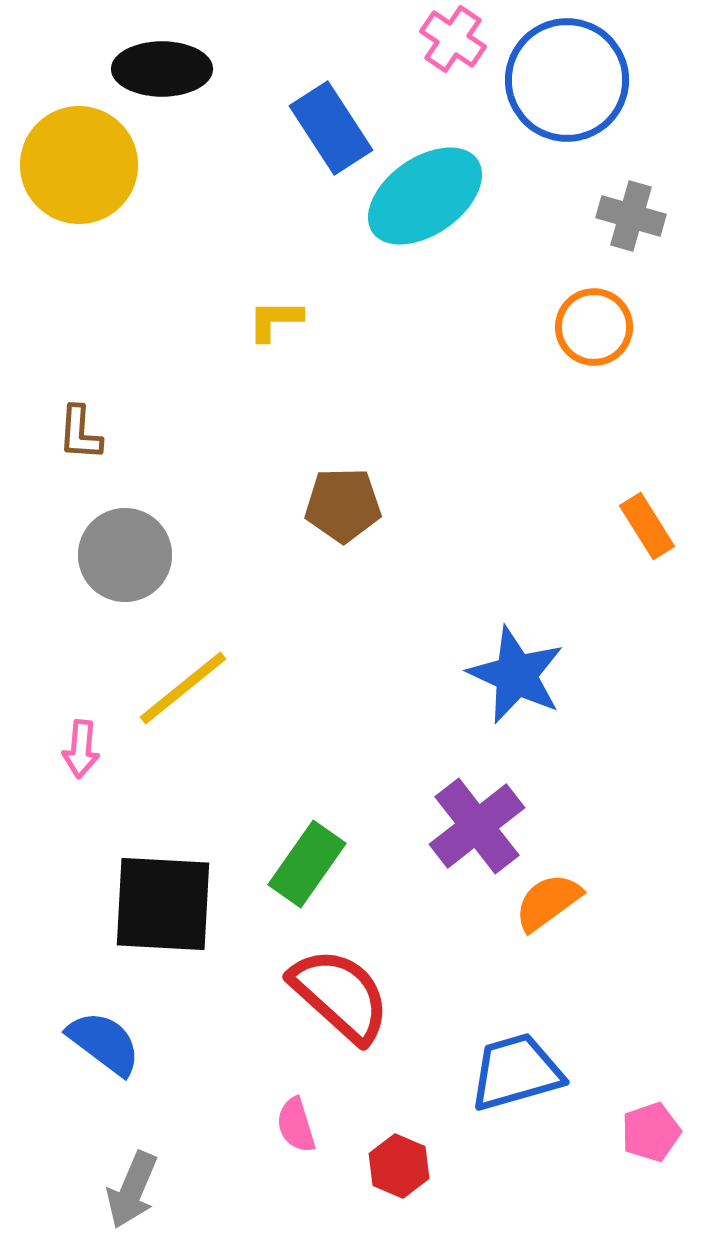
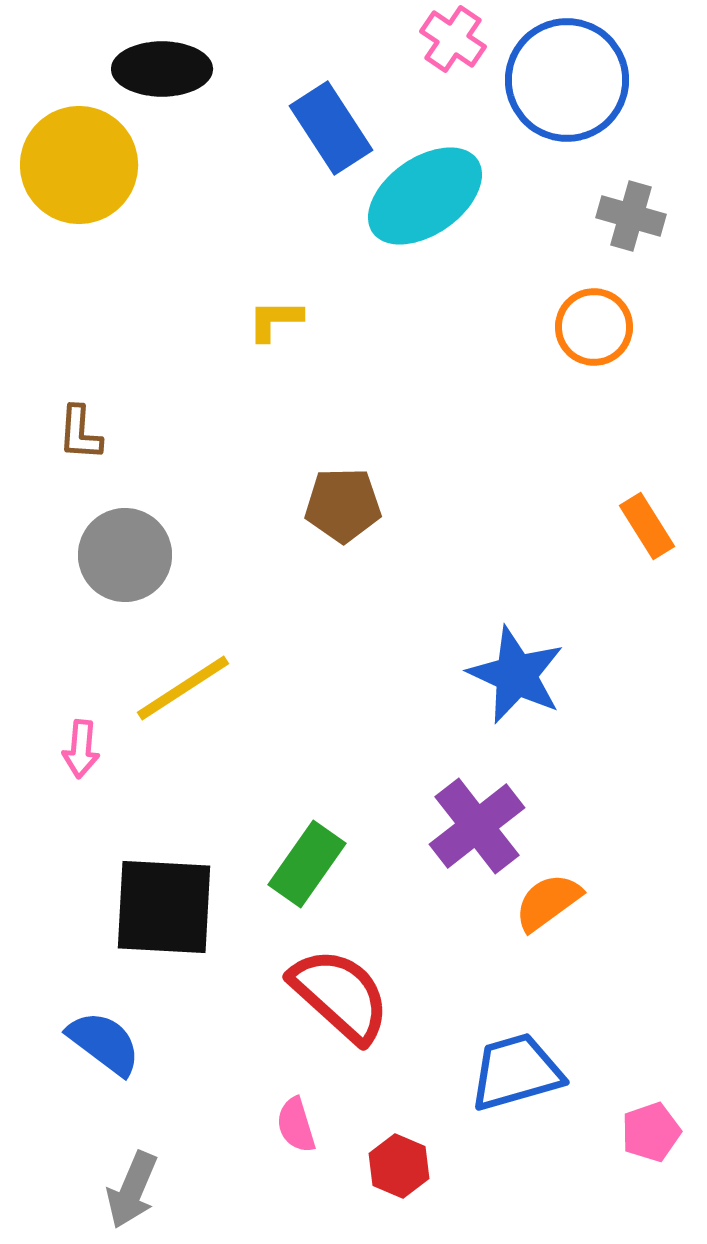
yellow line: rotated 6 degrees clockwise
black square: moved 1 px right, 3 px down
